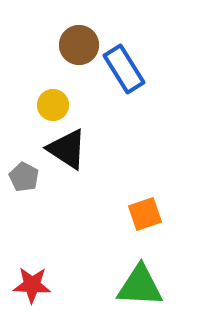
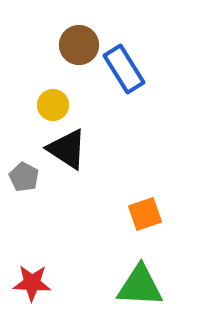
red star: moved 2 px up
